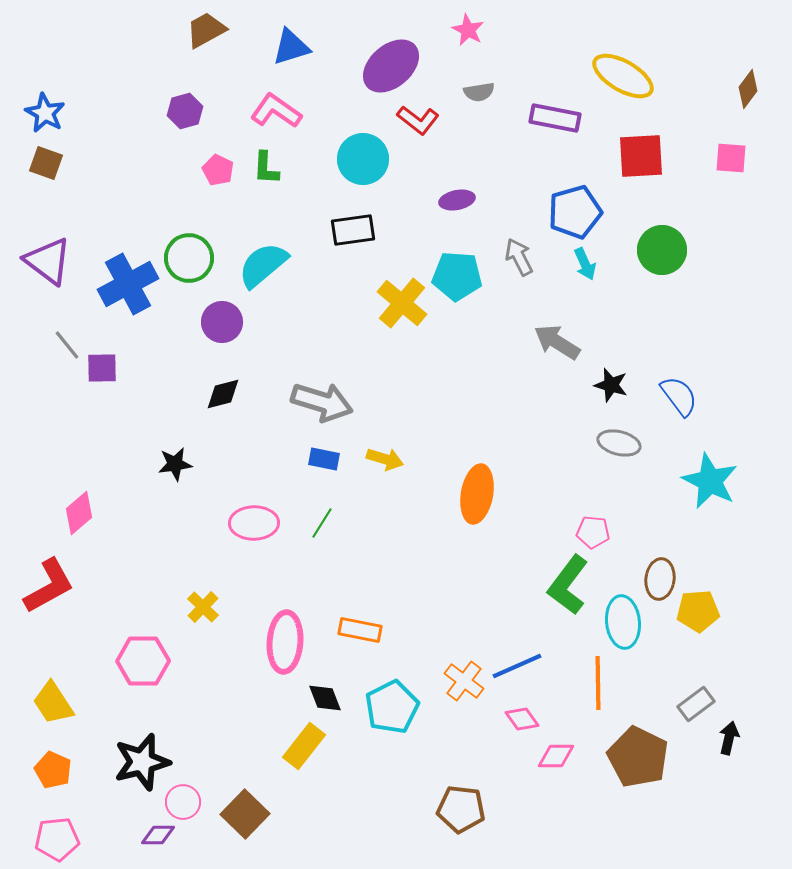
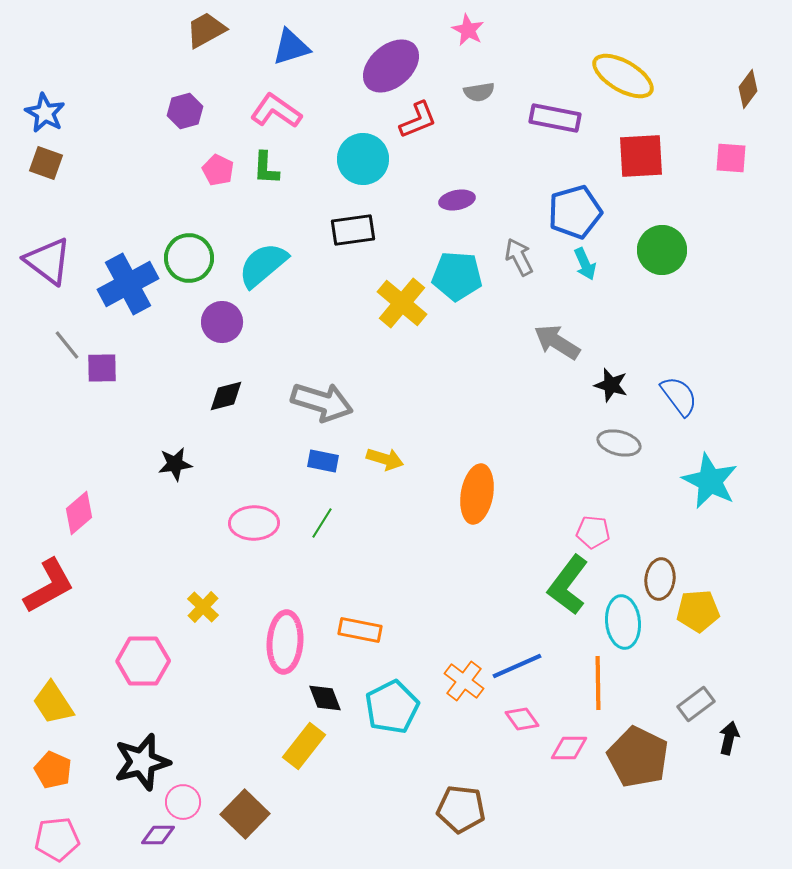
red L-shape at (418, 120): rotated 60 degrees counterclockwise
black diamond at (223, 394): moved 3 px right, 2 px down
blue rectangle at (324, 459): moved 1 px left, 2 px down
pink diamond at (556, 756): moved 13 px right, 8 px up
